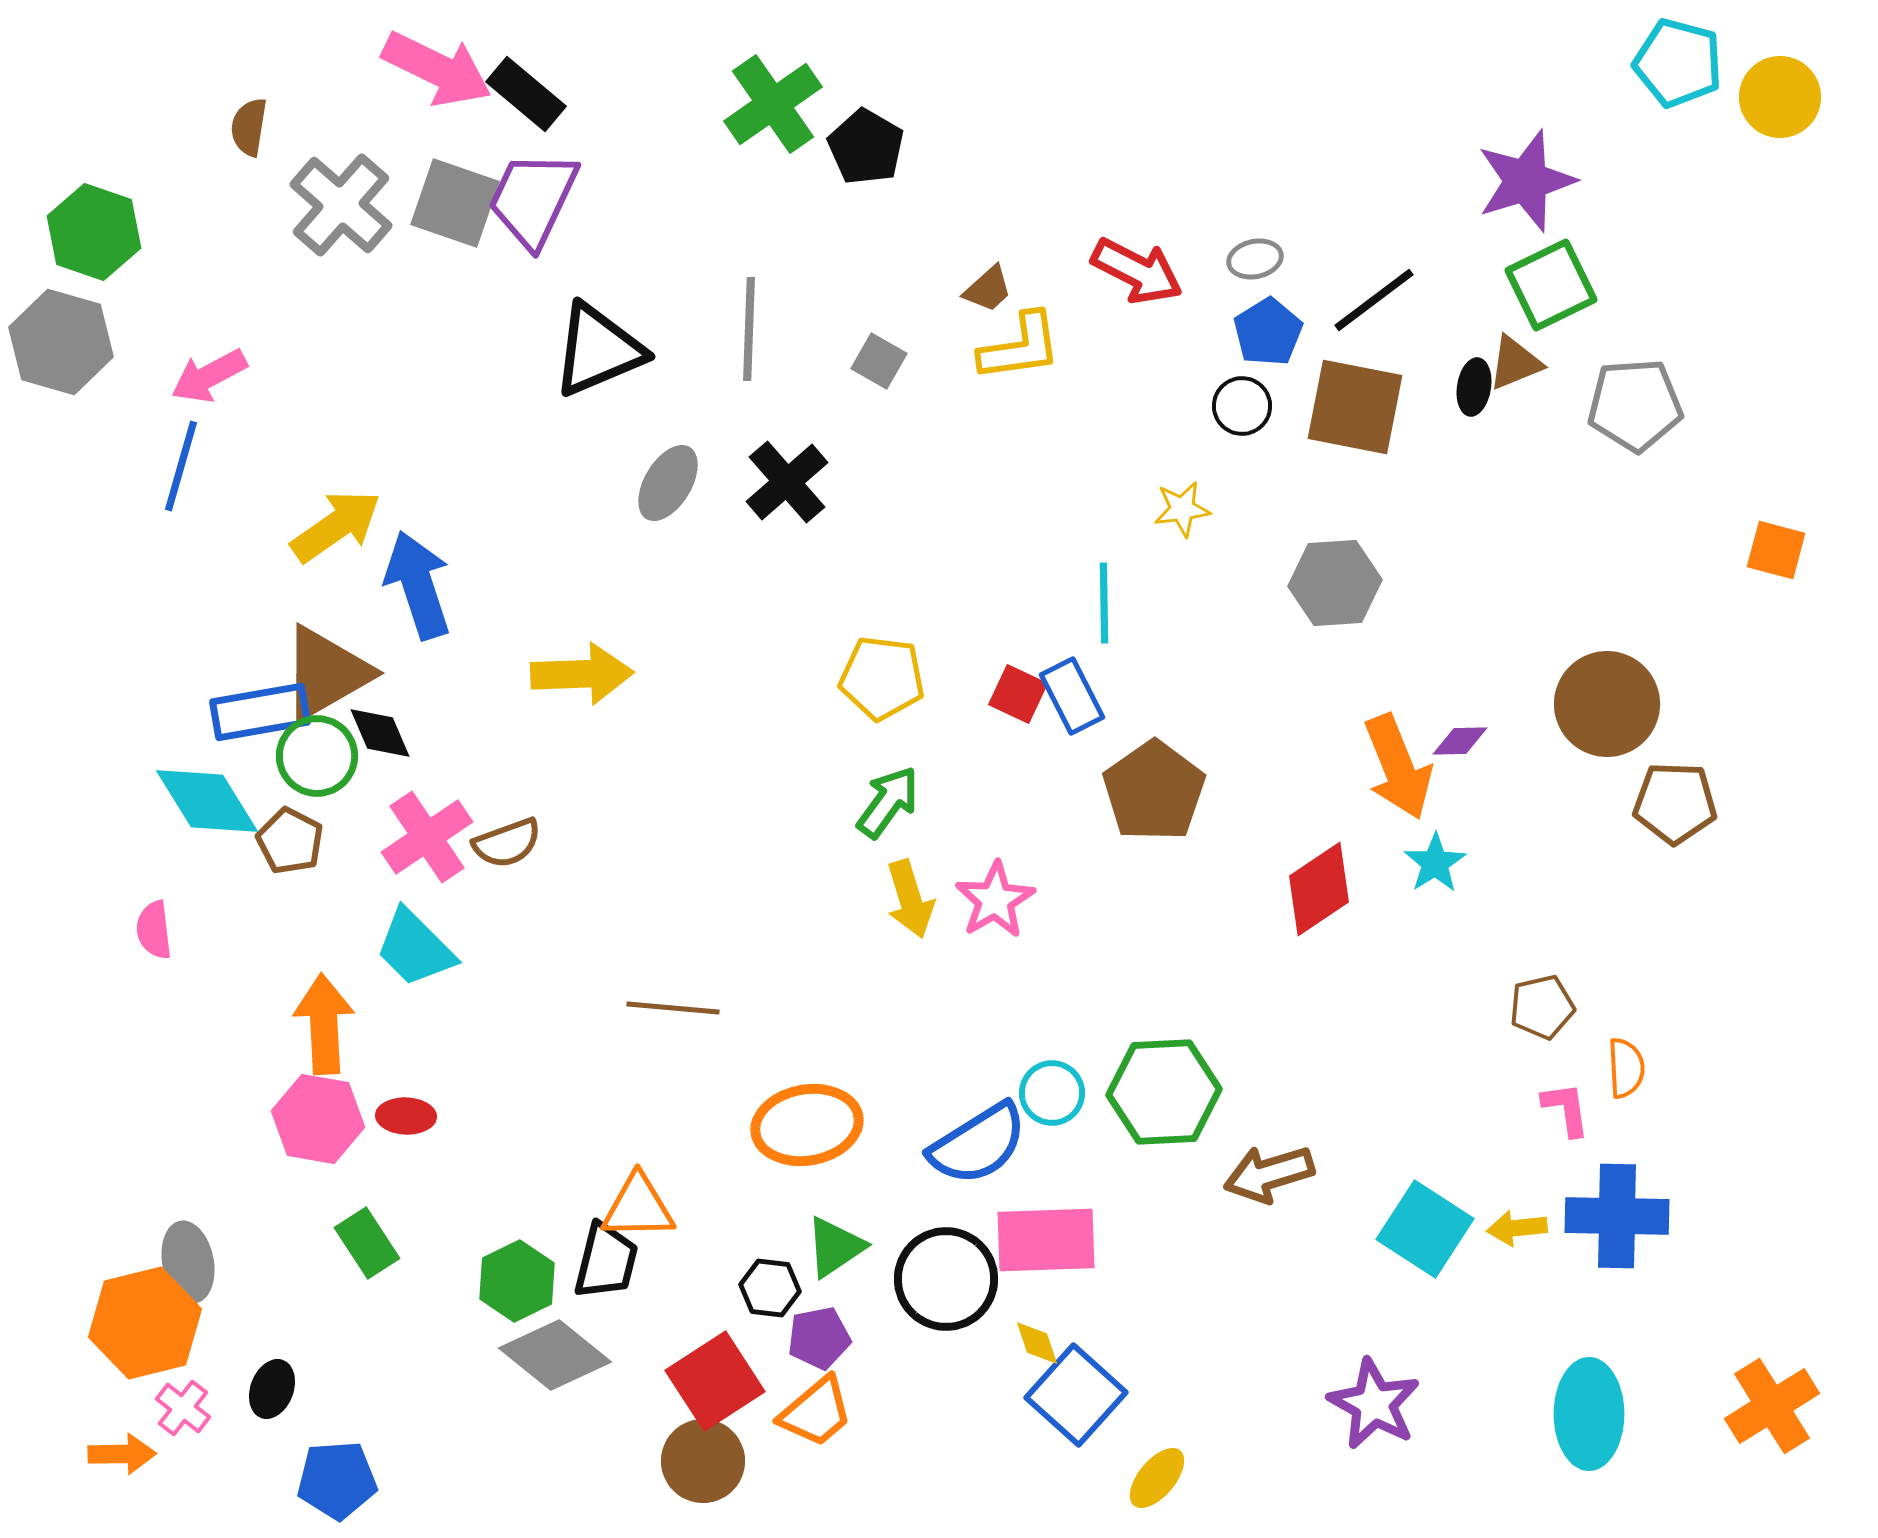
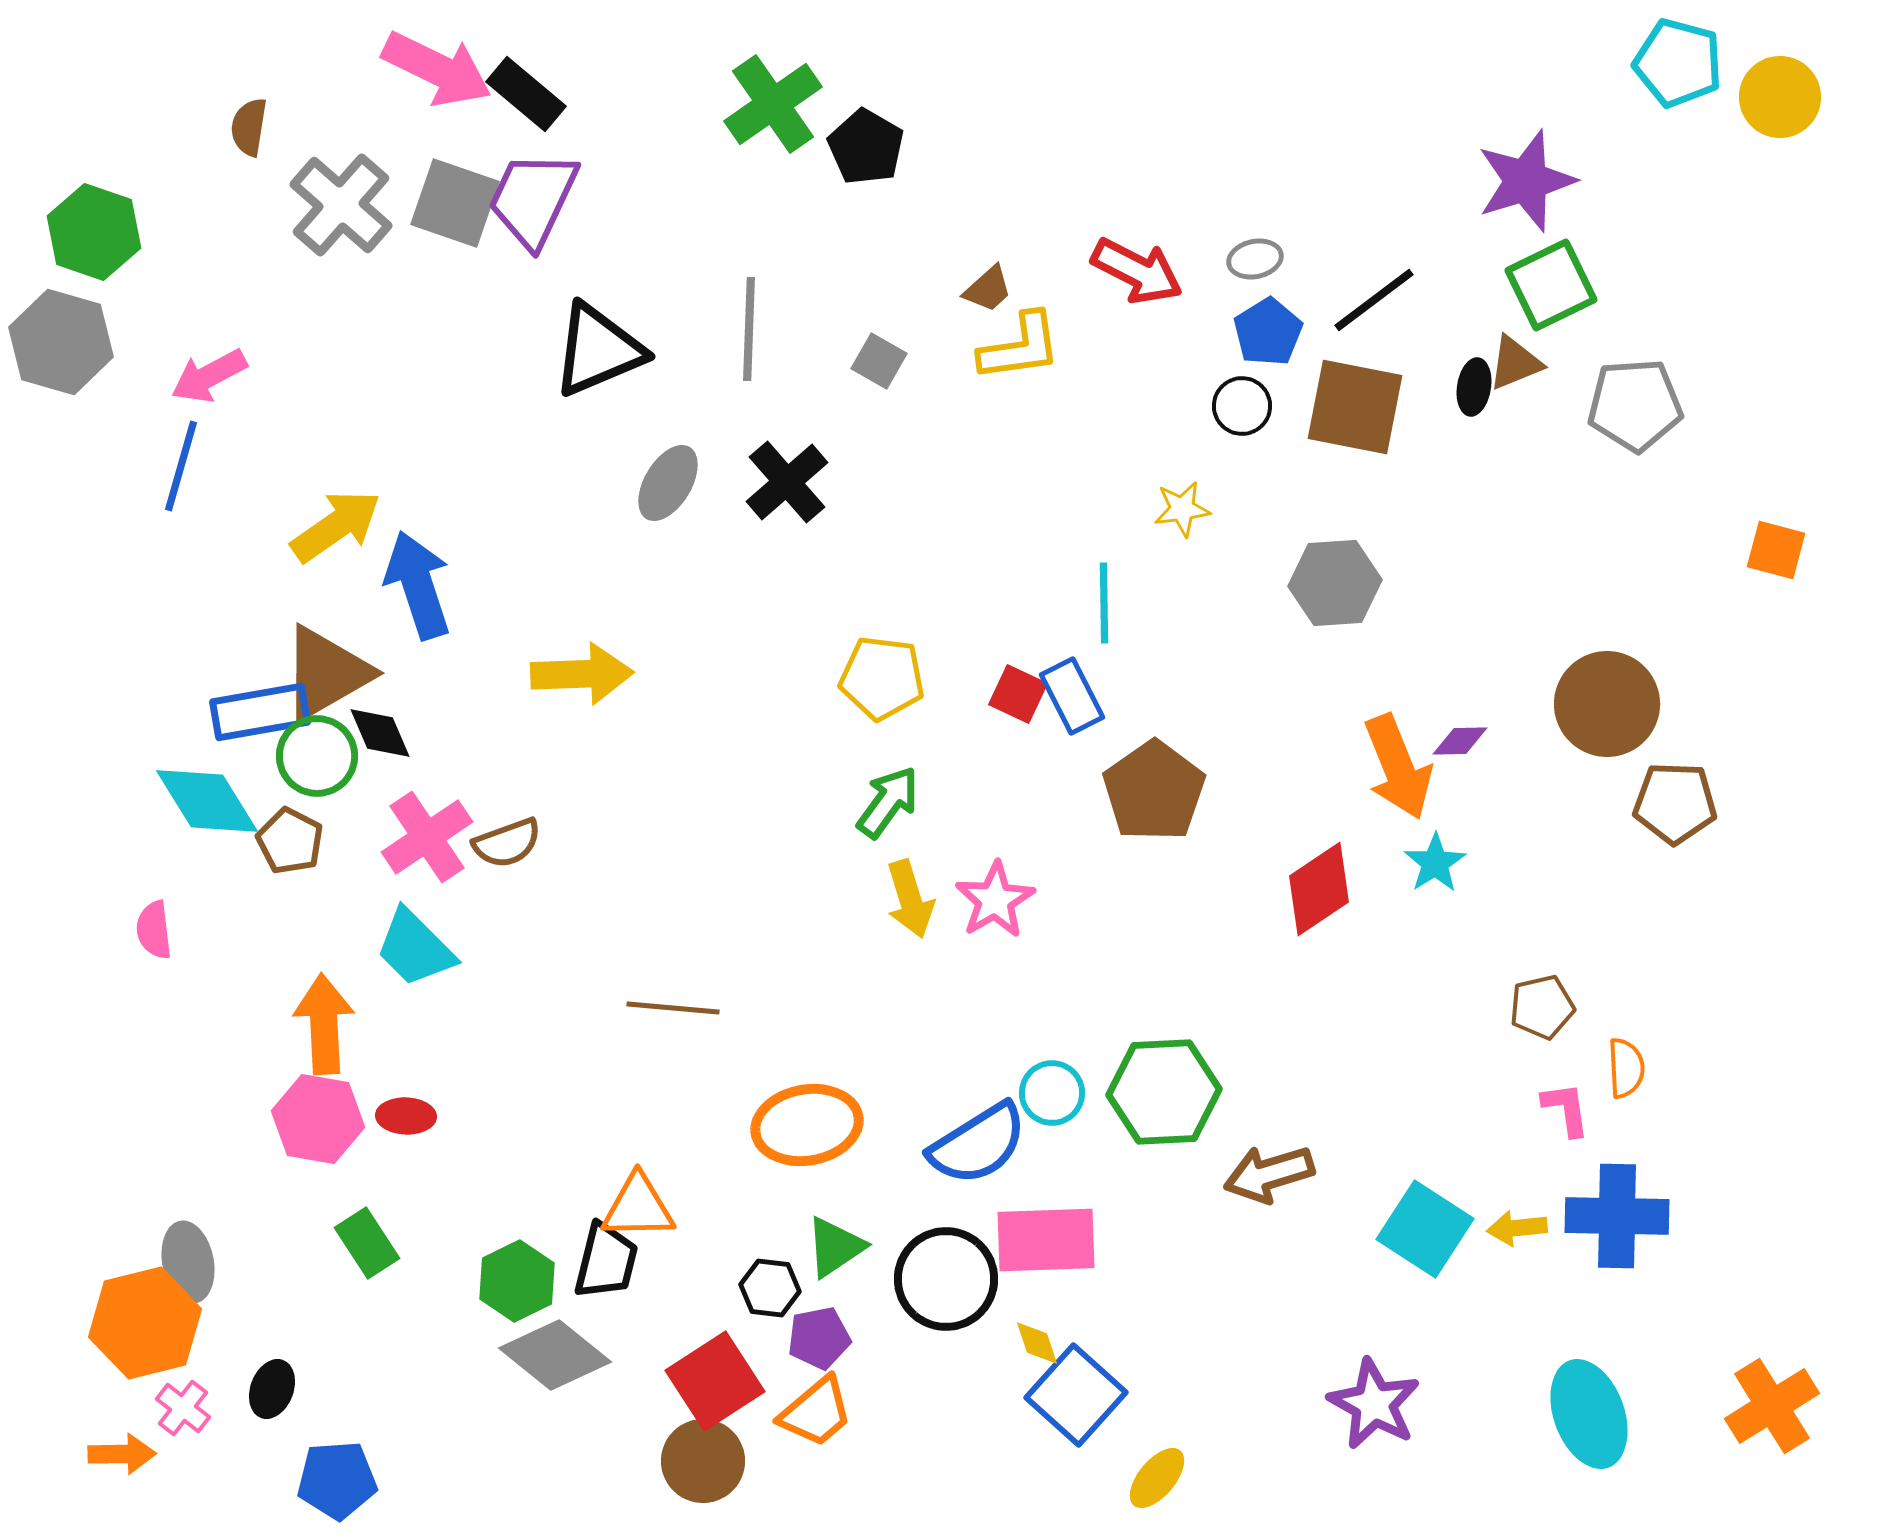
cyan ellipse at (1589, 1414): rotated 20 degrees counterclockwise
